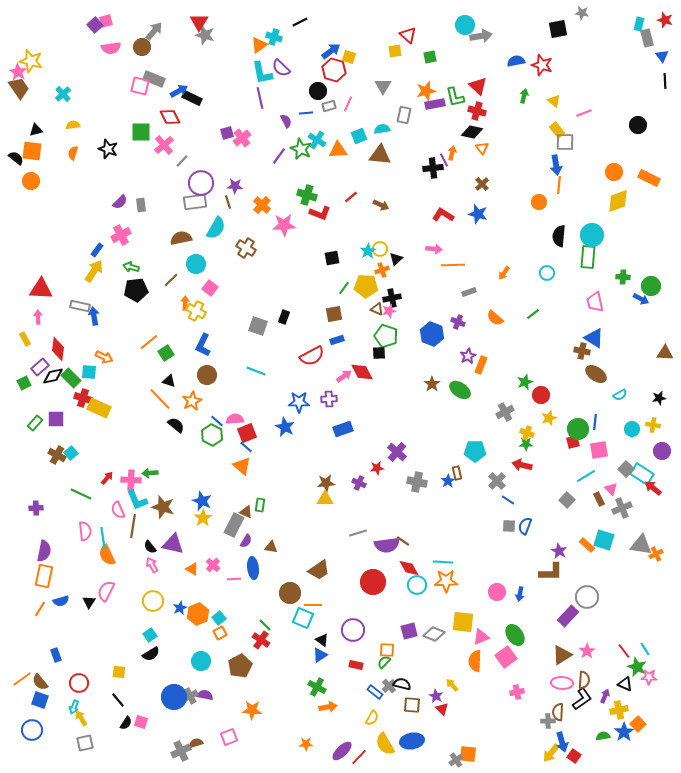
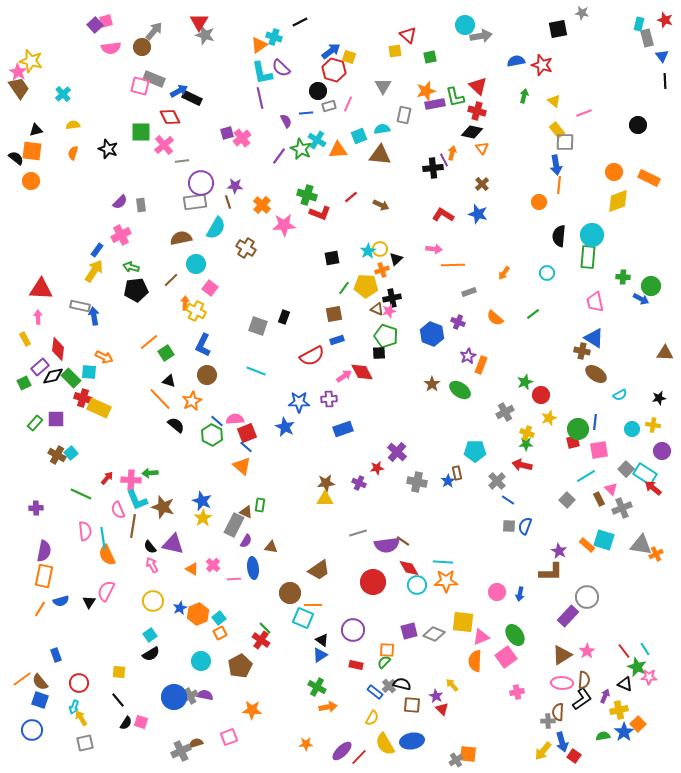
gray line at (182, 161): rotated 40 degrees clockwise
cyan rectangle at (642, 474): moved 3 px right
green line at (265, 625): moved 3 px down
yellow arrow at (551, 753): moved 8 px left, 2 px up
